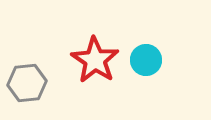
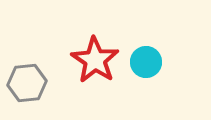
cyan circle: moved 2 px down
